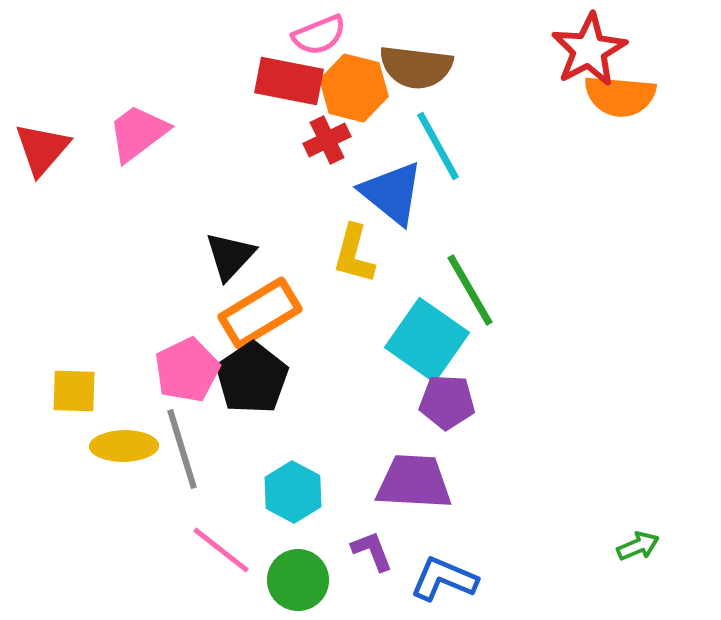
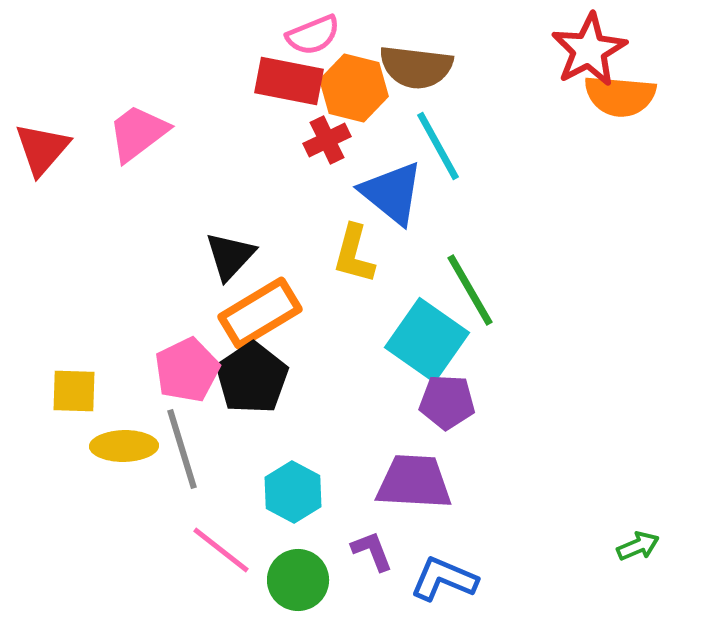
pink semicircle: moved 6 px left
